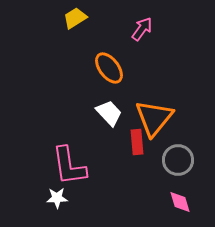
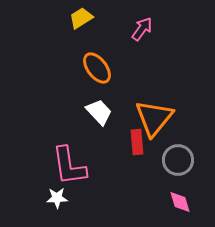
yellow trapezoid: moved 6 px right
orange ellipse: moved 12 px left
white trapezoid: moved 10 px left, 1 px up
